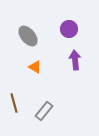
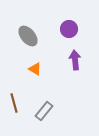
orange triangle: moved 2 px down
